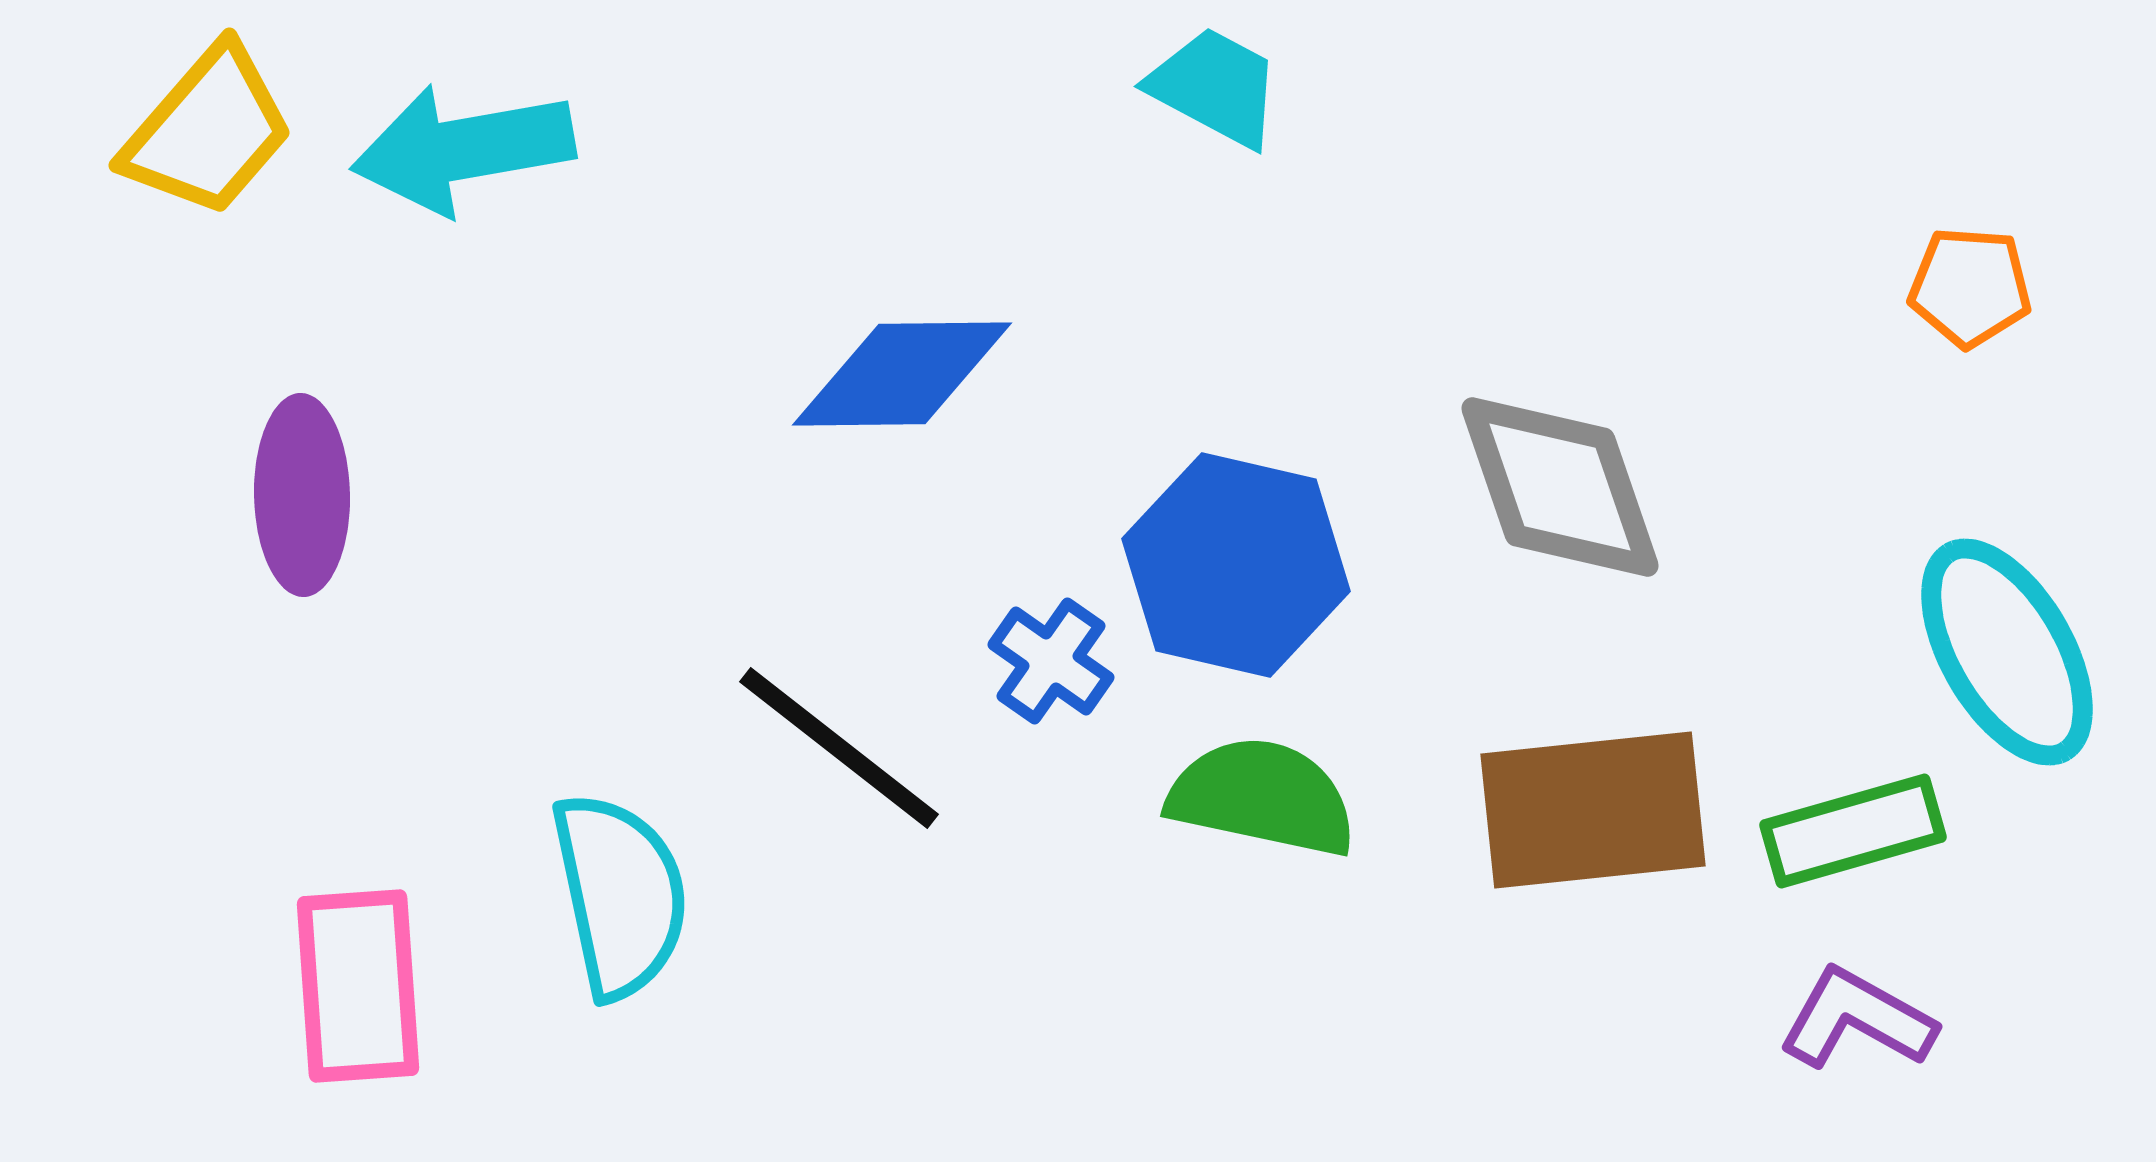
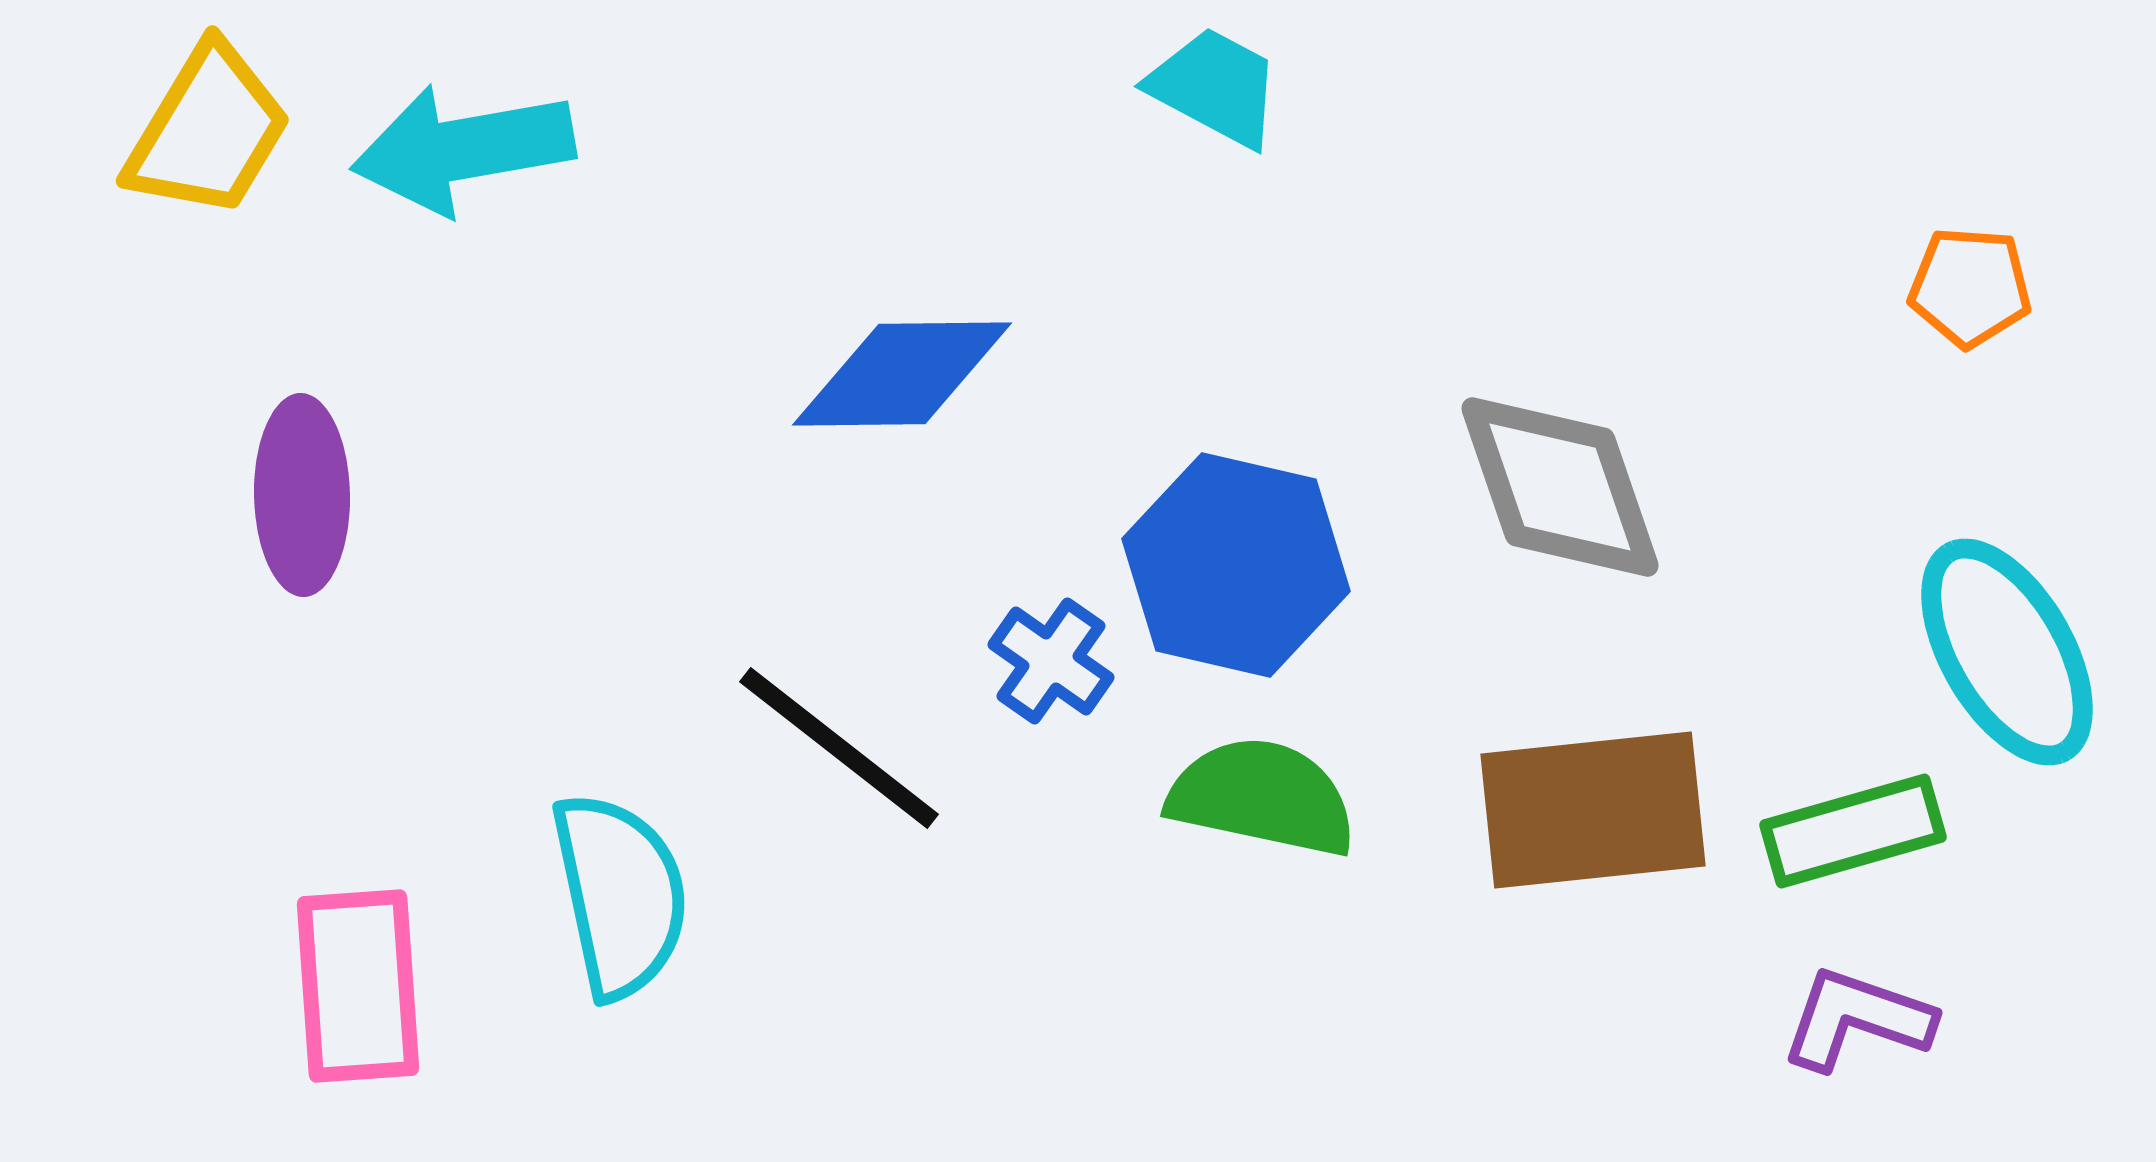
yellow trapezoid: rotated 10 degrees counterclockwise
purple L-shape: rotated 10 degrees counterclockwise
